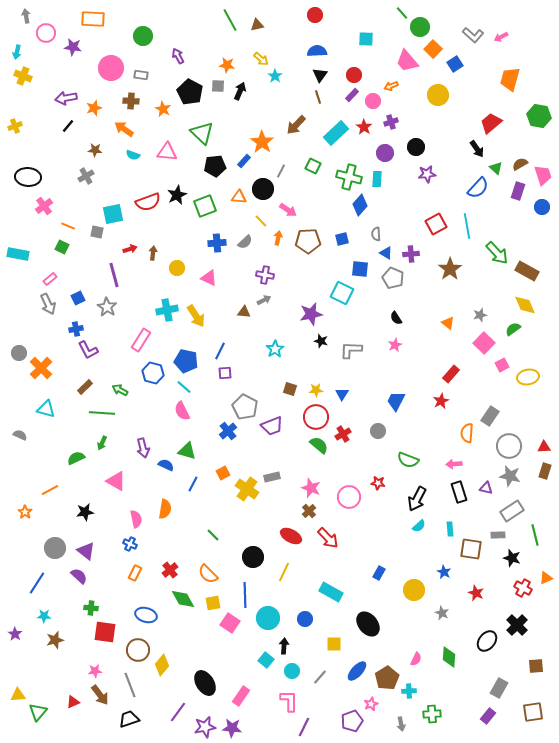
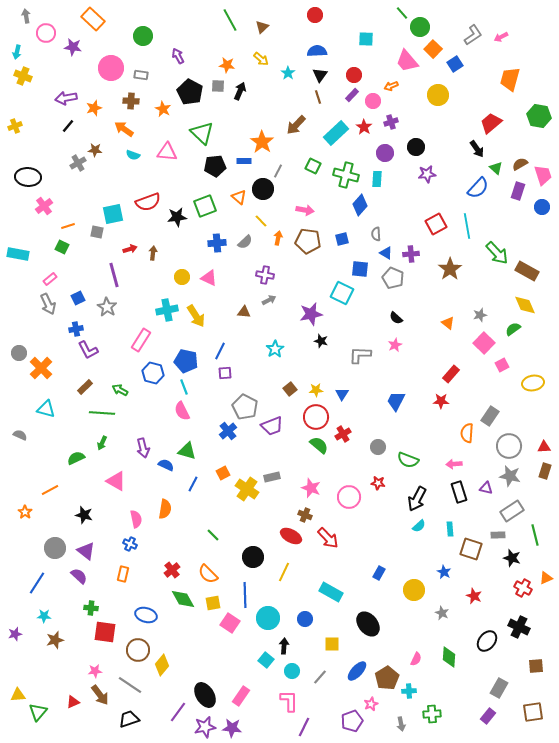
orange rectangle at (93, 19): rotated 40 degrees clockwise
brown triangle at (257, 25): moved 5 px right, 2 px down; rotated 32 degrees counterclockwise
gray L-shape at (473, 35): rotated 75 degrees counterclockwise
cyan star at (275, 76): moved 13 px right, 3 px up
blue rectangle at (244, 161): rotated 48 degrees clockwise
gray line at (281, 171): moved 3 px left
gray cross at (86, 176): moved 8 px left, 13 px up
green cross at (349, 177): moved 3 px left, 2 px up
black star at (177, 195): moved 22 px down; rotated 18 degrees clockwise
orange triangle at (239, 197): rotated 35 degrees clockwise
pink arrow at (288, 210): moved 17 px right; rotated 24 degrees counterclockwise
orange line at (68, 226): rotated 40 degrees counterclockwise
brown pentagon at (308, 241): rotated 10 degrees clockwise
yellow circle at (177, 268): moved 5 px right, 9 px down
gray arrow at (264, 300): moved 5 px right
black semicircle at (396, 318): rotated 16 degrees counterclockwise
gray L-shape at (351, 350): moved 9 px right, 5 px down
yellow ellipse at (528, 377): moved 5 px right, 6 px down
cyan line at (184, 387): rotated 28 degrees clockwise
brown square at (290, 389): rotated 32 degrees clockwise
red star at (441, 401): rotated 28 degrees clockwise
gray circle at (378, 431): moved 16 px down
brown cross at (309, 511): moved 4 px left, 4 px down; rotated 24 degrees counterclockwise
black star at (85, 512): moved 1 px left, 3 px down; rotated 24 degrees clockwise
brown square at (471, 549): rotated 10 degrees clockwise
red cross at (170, 570): moved 2 px right
orange rectangle at (135, 573): moved 12 px left, 1 px down; rotated 14 degrees counterclockwise
red star at (476, 593): moved 2 px left, 3 px down
black cross at (517, 625): moved 2 px right, 2 px down; rotated 20 degrees counterclockwise
purple star at (15, 634): rotated 24 degrees clockwise
yellow square at (334, 644): moved 2 px left
black ellipse at (205, 683): moved 12 px down
gray line at (130, 685): rotated 35 degrees counterclockwise
